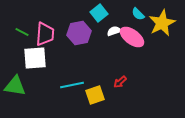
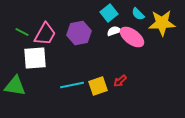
cyan square: moved 10 px right
yellow star: rotated 24 degrees clockwise
pink trapezoid: rotated 25 degrees clockwise
red arrow: moved 1 px up
yellow square: moved 3 px right, 9 px up
